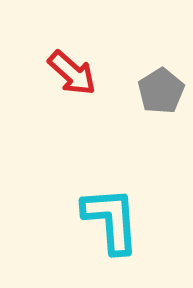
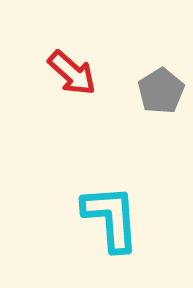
cyan L-shape: moved 2 px up
